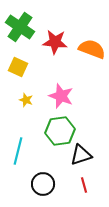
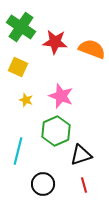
green cross: moved 1 px right
green hexagon: moved 4 px left; rotated 16 degrees counterclockwise
